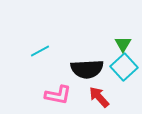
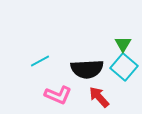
cyan line: moved 10 px down
cyan square: rotated 8 degrees counterclockwise
pink L-shape: rotated 12 degrees clockwise
